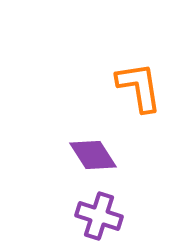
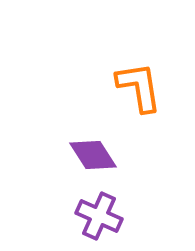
purple cross: rotated 6 degrees clockwise
